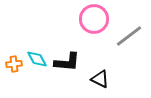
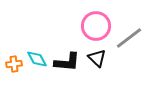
pink circle: moved 2 px right, 7 px down
gray line: moved 2 px down
black triangle: moved 3 px left, 21 px up; rotated 18 degrees clockwise
